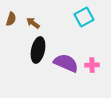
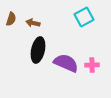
brown arrow: rotated 24 degrees counterclockwise
